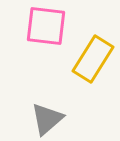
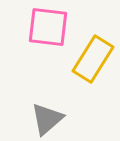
pink square: moved 2 px right, 1 px down
